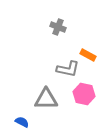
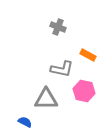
gray L-shape: moved 6 px left
pink hexagon: moved 3 px up
blue semicircle: moved 3 px right
